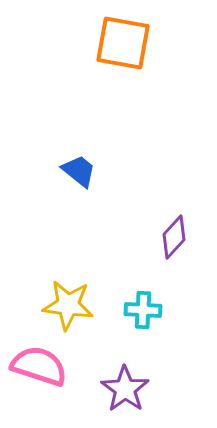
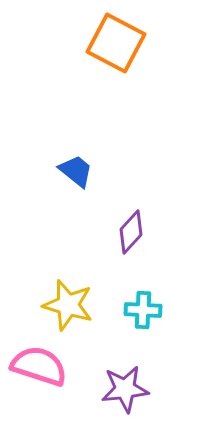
orange square: moved 7 px left; rotated 18 degrees clockwise
blue trapezoid: moved 3 px left
purple diamond: moved 43 px left, 5 px up
yellow star: rotated 9 degrees clockwise
purple star: rotated 30 degrees clockwise
